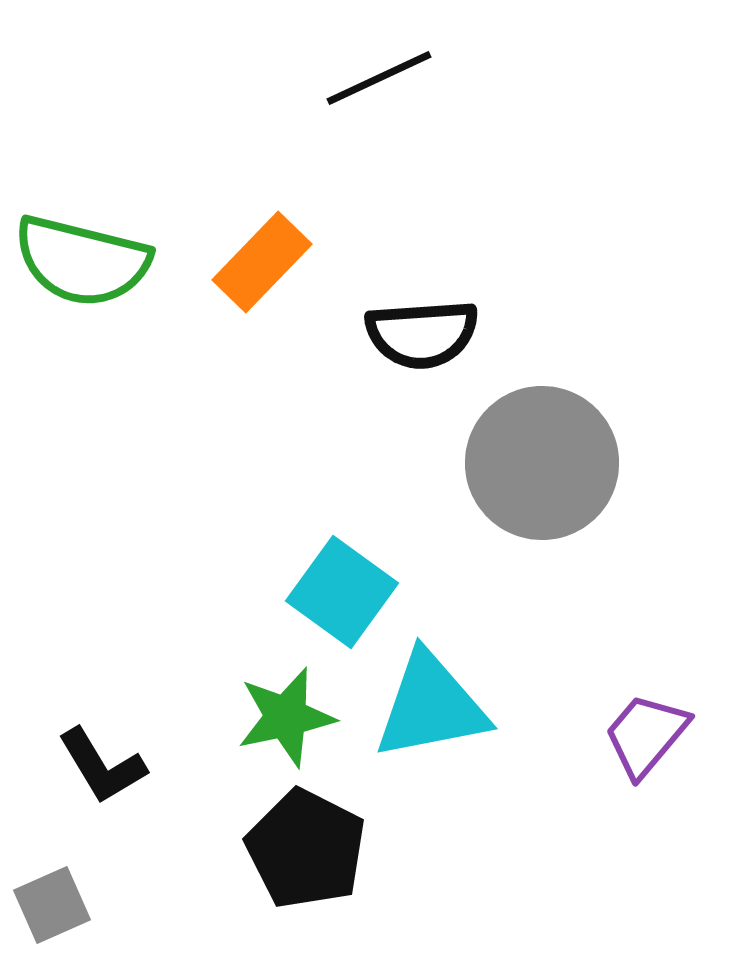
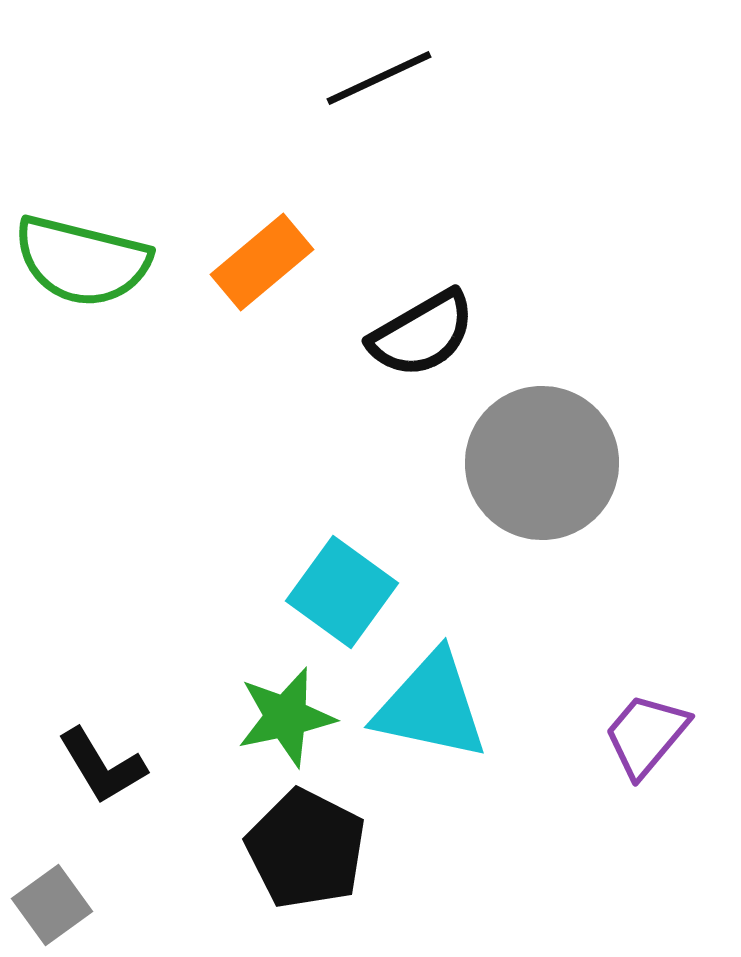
orange rectangle: rotated 6 degrees clockwise
black semicircle: rotated 26 degrees counterclockwise
cyan triangle: rotated 23 degrees clockwise
gray square: rotated 12 degrees counterclockwise
